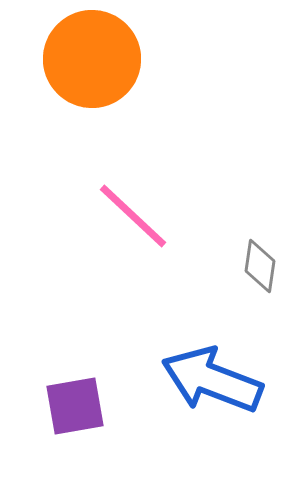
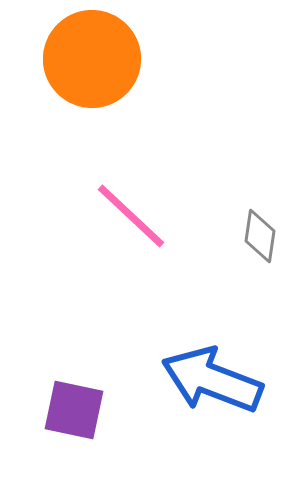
pink line: moved 2 px left
gray diamond: moved 30 px up
purple square: moved 1 px left, 4 px down; rotated 22 degrees clockwise
